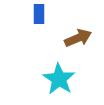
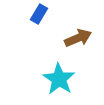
blue rectangle: rotated 30 degrees clockwise
